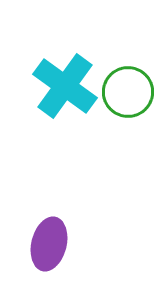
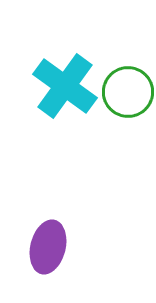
purple ellipse: moved 1 px left, 3 px down
